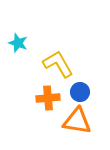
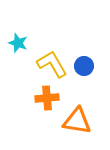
yellow L-shape: moved 6 px left
blue circle: moved 4 px right, 26 px up
orange cross: moved 1 px left
